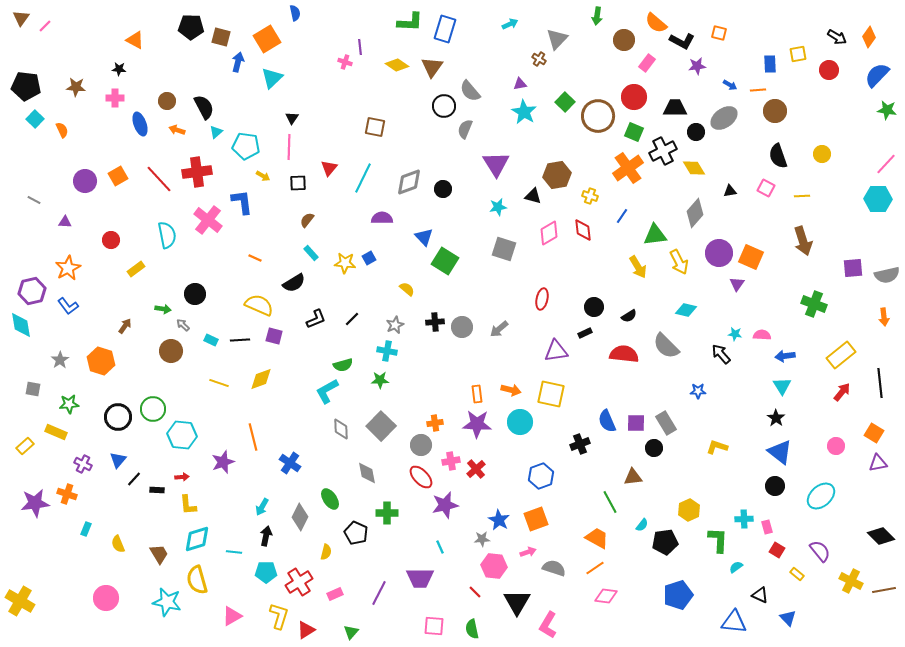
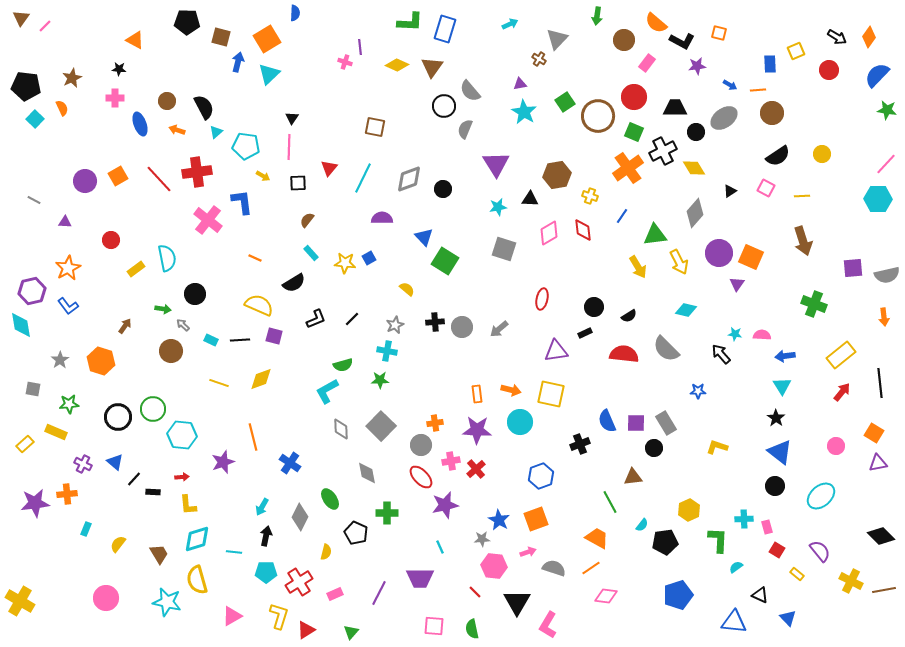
blue semicircle at (295, 13): rotated 14 degrees clockwise
black pentagon at (191, 27): moved 4 px left, 5 px up
yellow square at (798, 54): moved 2 px left, 3 px up; rotated 12 degrees counterclockwise
yellow diamond at (397, 65): rotated 10 degrees counterclockwise
cyan triangle at (272, 78): moved 3 px left, 4 px up
brown star at (76, 87): moved 4 px left, 9 px up; rotated 30 degrees counterclockwise
green square at (565, 102): rotated 12 degrees clockwise
brown circle at (775, 111): moved 3 px left, 2 px down
orange semicircle at (62, 130): moved 22 px up
black semicircle at (778, 156): rotated 105 degrees counterclockwise
gray diamond at (409, 182): moved 3 px up
black triangle at (730, 191): rotated 24 degrees counterclockwise
black triangle at (533, 196): moved 3 px left, 3 px down; rotated 12 degrees counterclockwise
cyan semicircle at (167, 235): moved 23 px down
gray semicircle at (666, 346): moved 3 px down
purple star at (477, 424): moved 6 px down
yellow rectangle at (25, 446): moved 2 px up
blue triangle at (118, 460): moved 3 px left, 2 px down; rotated 30 degrees counterclockwise
black rectangle at (157, 490): moved 4 px left, 2 px down
orange cross at (67, 494): rotated 24 degrees counterclockwise
yellow semicircle at (118, 544): rotated 60 degrees clockwise
orange line at (595, 568): moved 4 px left
